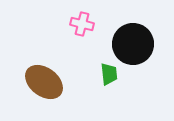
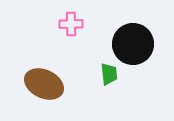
pink cross: moved 11 px left; rotated 15 degrees counterclockwise
brown ellipse: moved 2 px down; rotated 12 degrees counterclockwise
